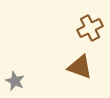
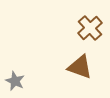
brown cross: rotated 15 degrees counterclockwise
